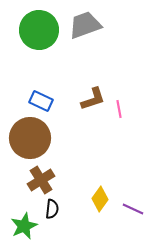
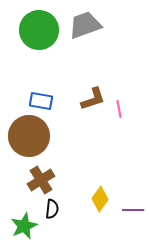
blue rectangle: rotated 15 degrees counterclockwise
brown circle: moved 1 px left, 2 px up
purple line: moved 1 px down; rotated 25 degrees counterclockwise
